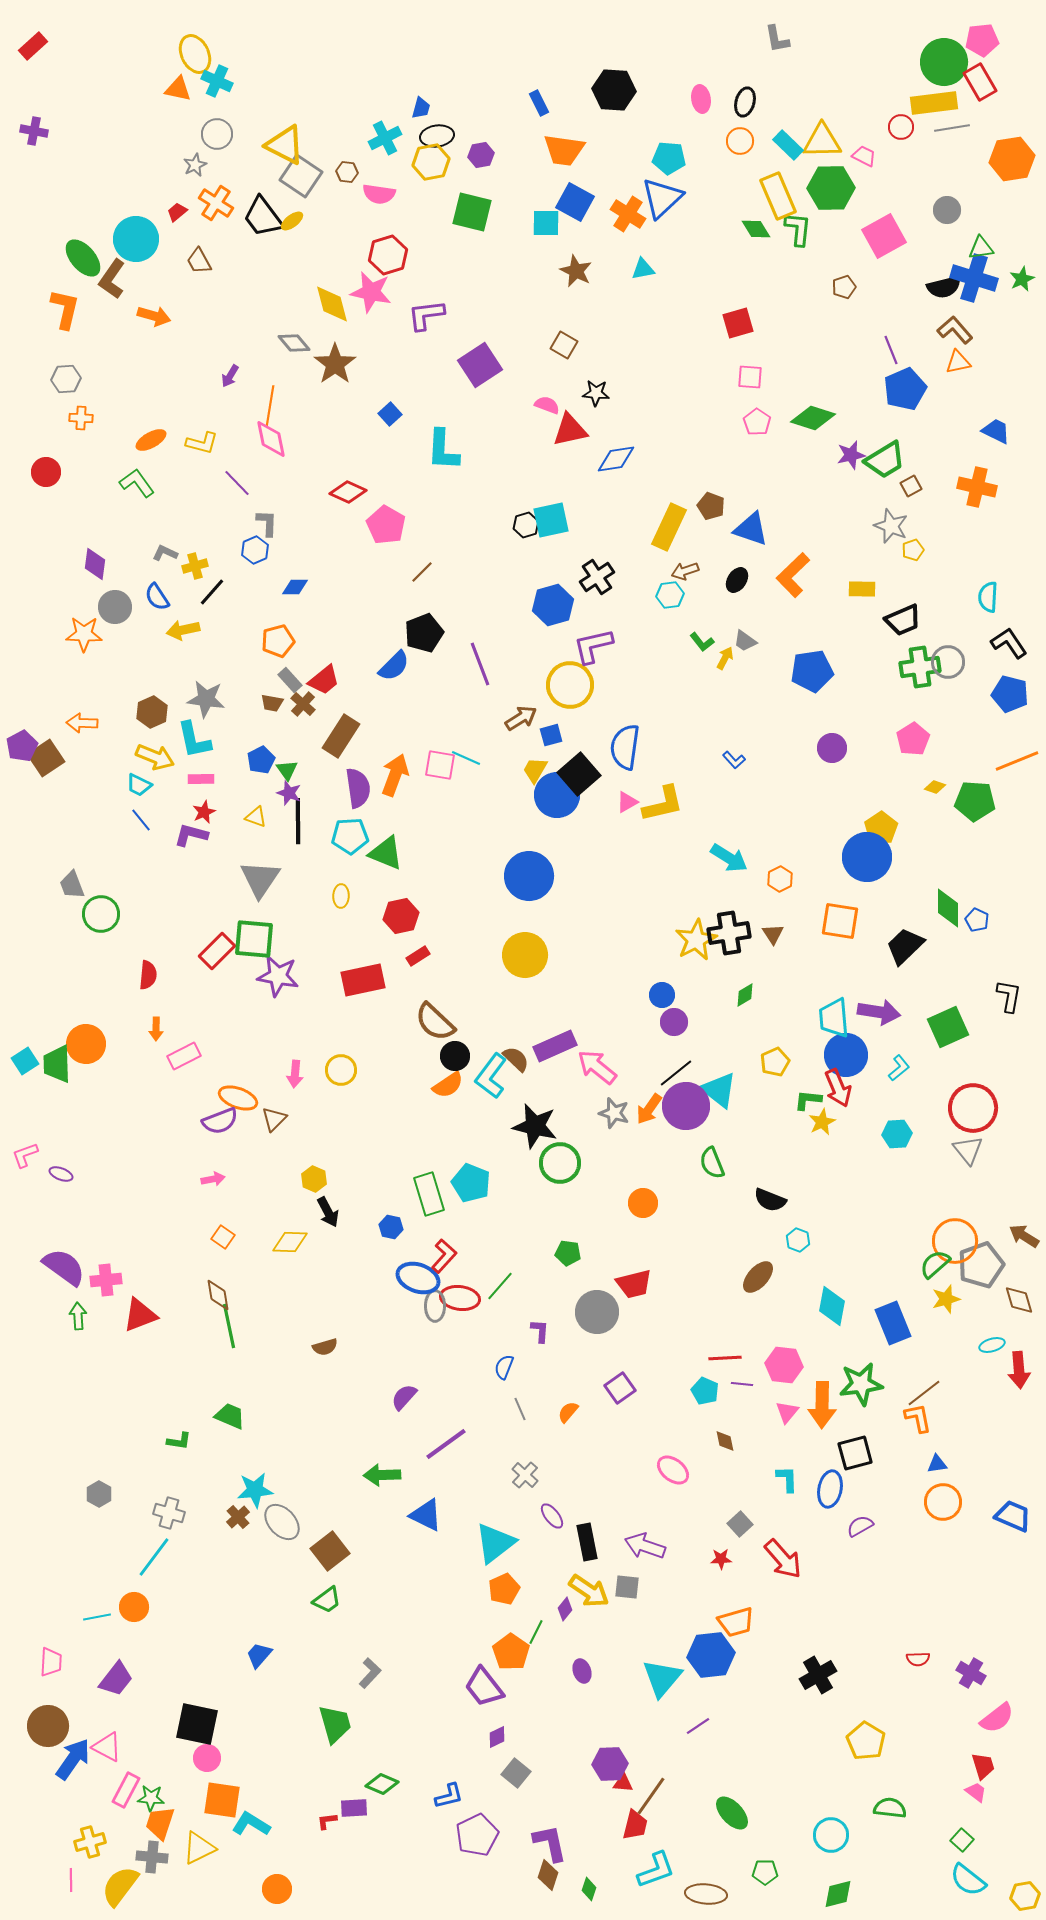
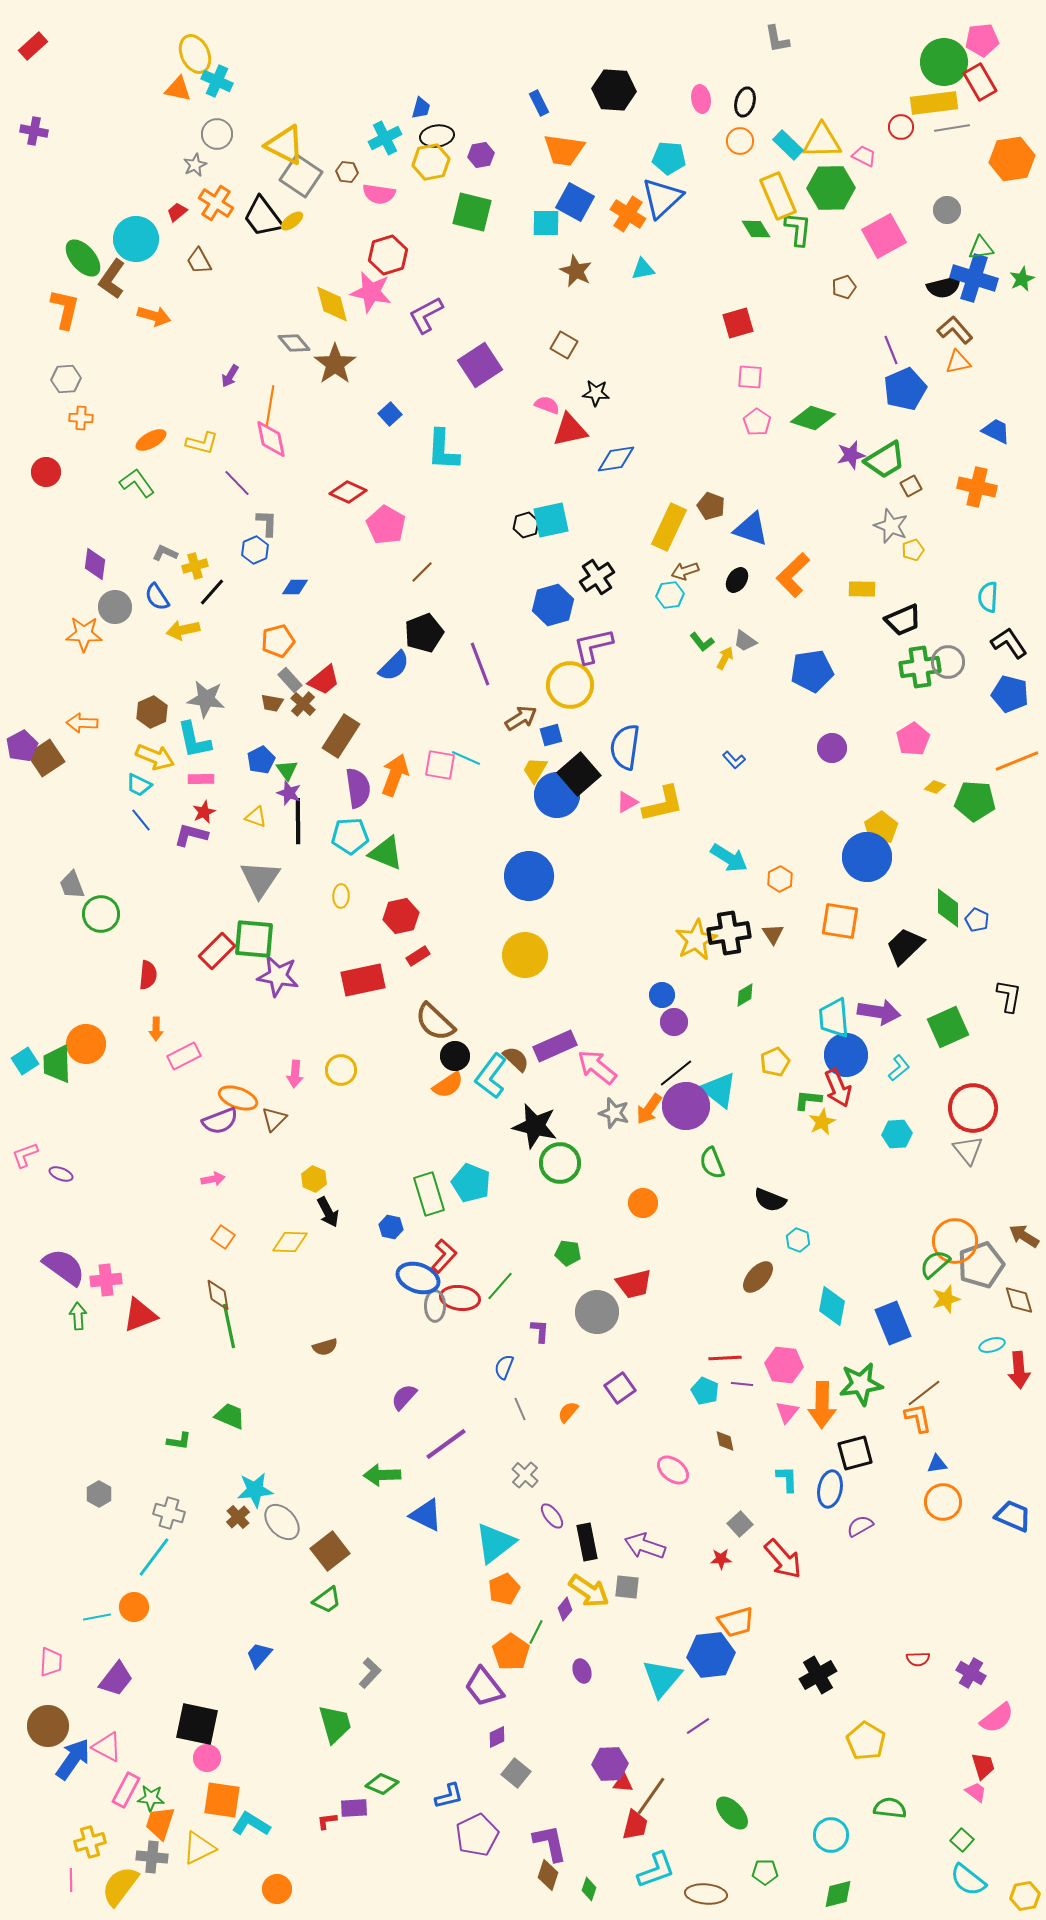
purple L-shape at (426, 315): rotated 21 degrees counterclockwise
